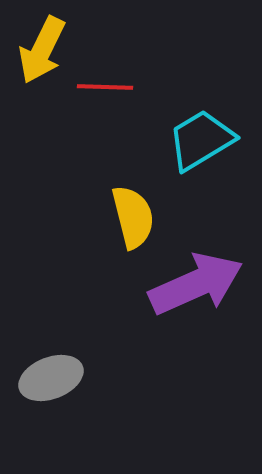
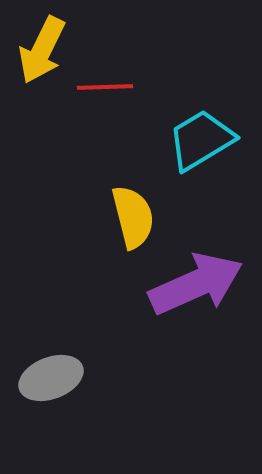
red line: rotated 4 degrees counterclockwise
